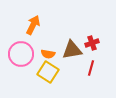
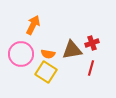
yellow square: moved 2 px left
